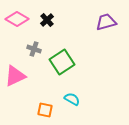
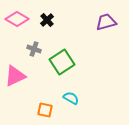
cyan semicircle: moved 1 px left, 1 px up
